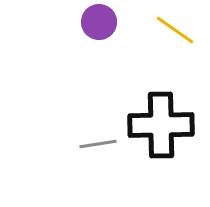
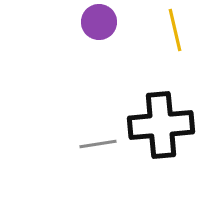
yellow line: rotated 42 degrees clockwise
black cross: rotated 4 degrees counterclockwise
